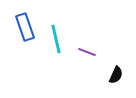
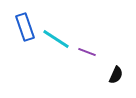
cyan line: rotated 44 degrees counterclockwise
